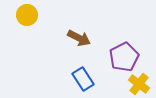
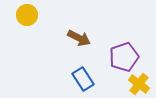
purple pentagon: rotated 8 degrees clockwise
